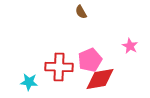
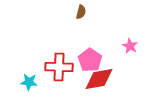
brown semicircle: rotated 136 degrees counterclockwise
pink pentagon: rotated 15 degrees counterclockwise
red diamond: moved 1 px left
